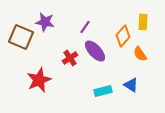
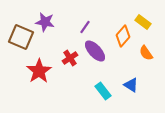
yellow rectangle: rotated 56 degrees counterclockwise
orange semicircle: moved 6 px right, 1 px up
red star: moved 9 px up; rotated 10 degrees counterclockwise
cyan rectangle: rotated 66 degrees clockwise
